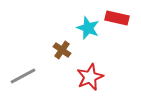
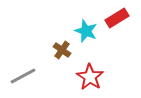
red rectangle: rotated 45 degrees counterclockwise
cyan star: moved 2 px left, 3 px down
red star: rotated 16 degrees counterclockwise
